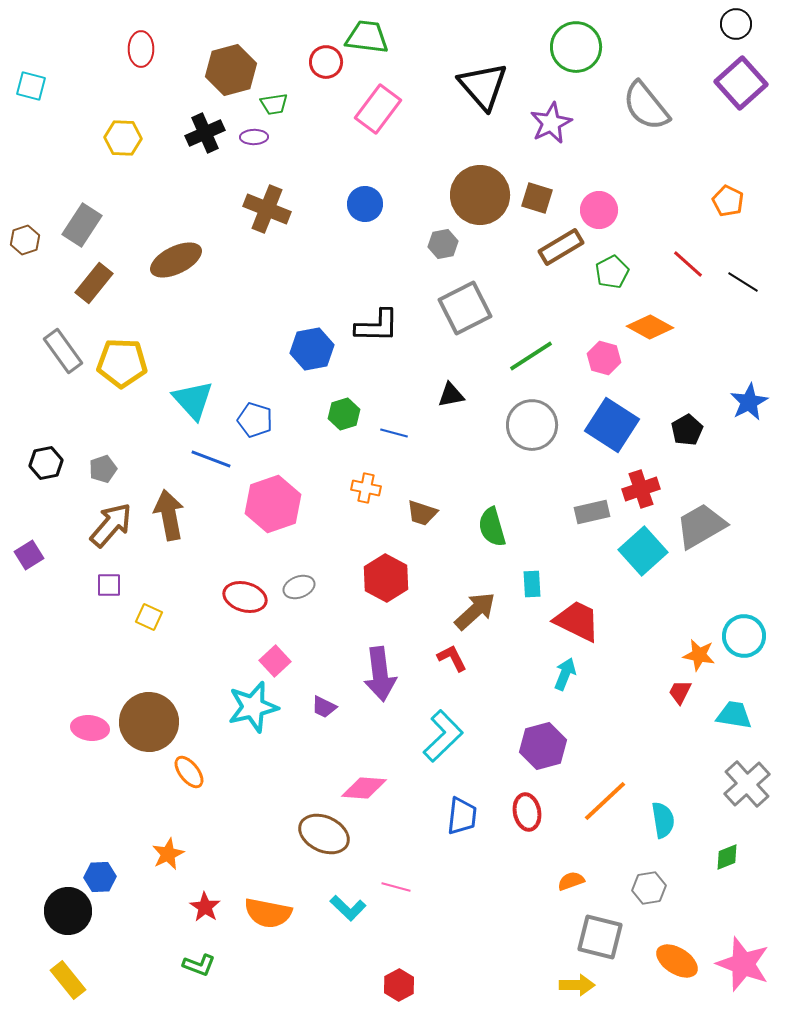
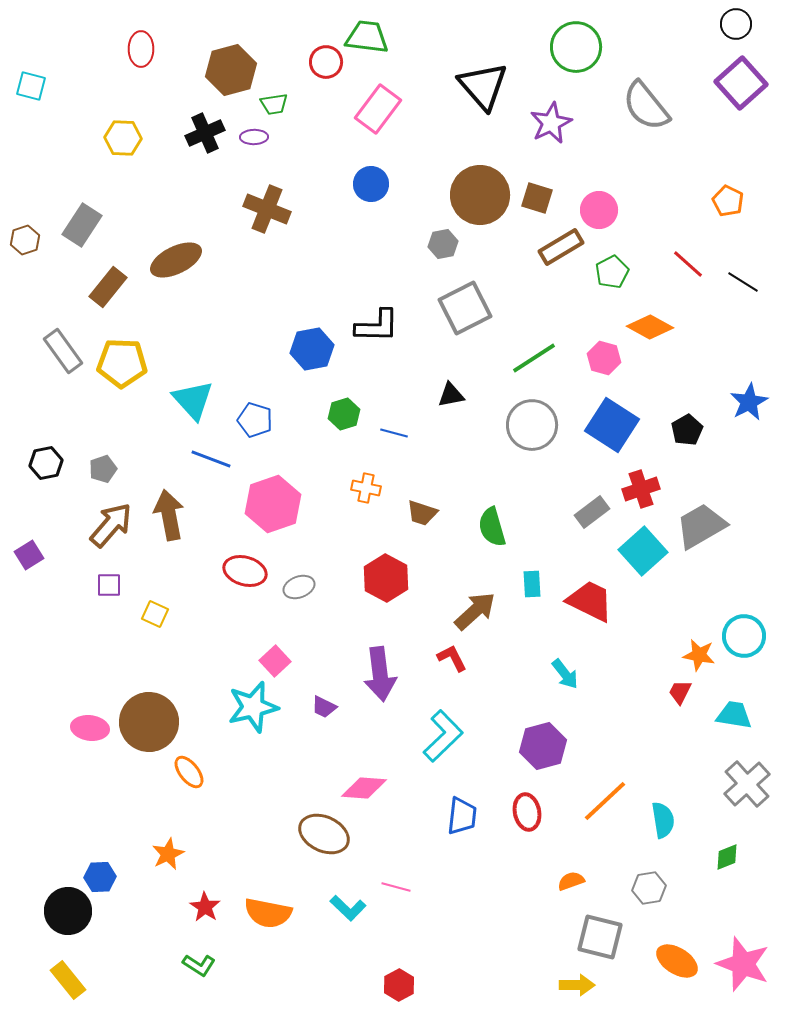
blue circle at (365, 204): moved 6 px right, 20 px up
brown rectangle at (94, 283): moved 14 px right, 4 px down
green line at (531, 356): moved 3 px right, 2 px down
gray rectangle at (592, 512): rotated 24 degrees counterclockwise
red ellipse at (245, 597): moved 26 px up
yellow square at (149, 617): moved 6 px right, 3 px up
red trapezoid at (577, 621): moved 13 px right, 20 px up
cyan arrow at (565, 674): rotated 120 degrees clockwise
green L-shape at (199, 965): rotated 12 degrees clockwise
